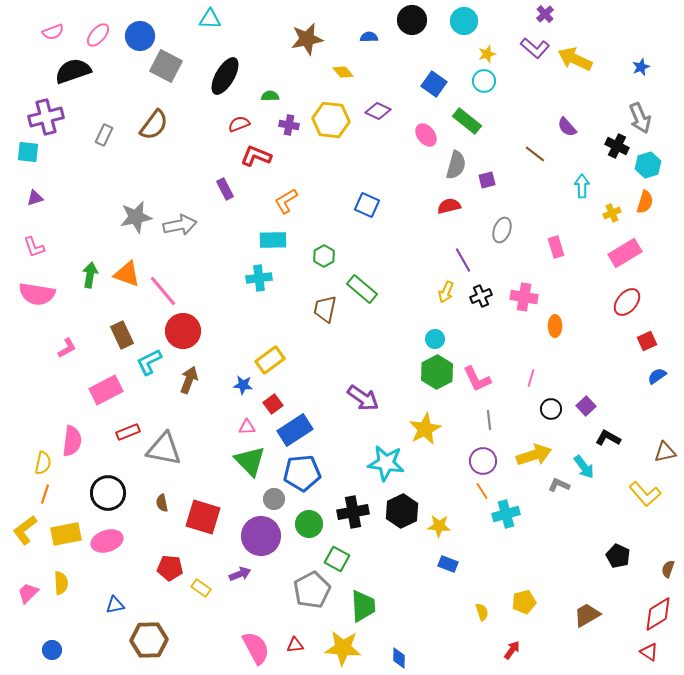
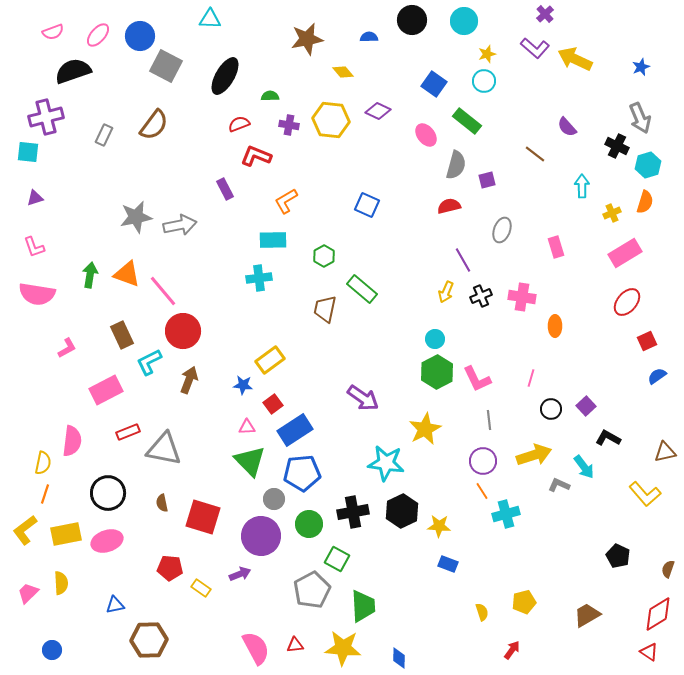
pink cross at (524, 297): moved 2 px left
